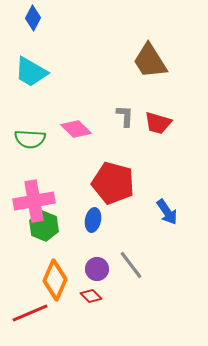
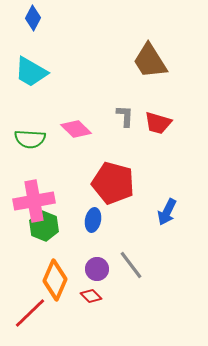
blue arrow: rotated 60 degrees clockwise
red line: rotated 21 degrees counterclockwise
